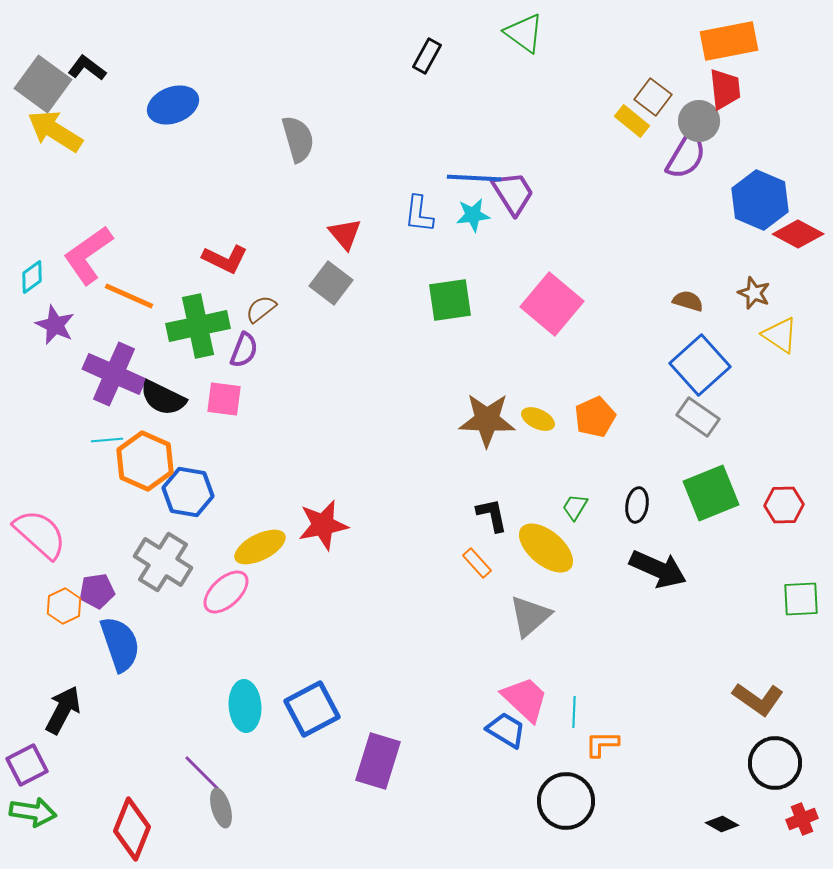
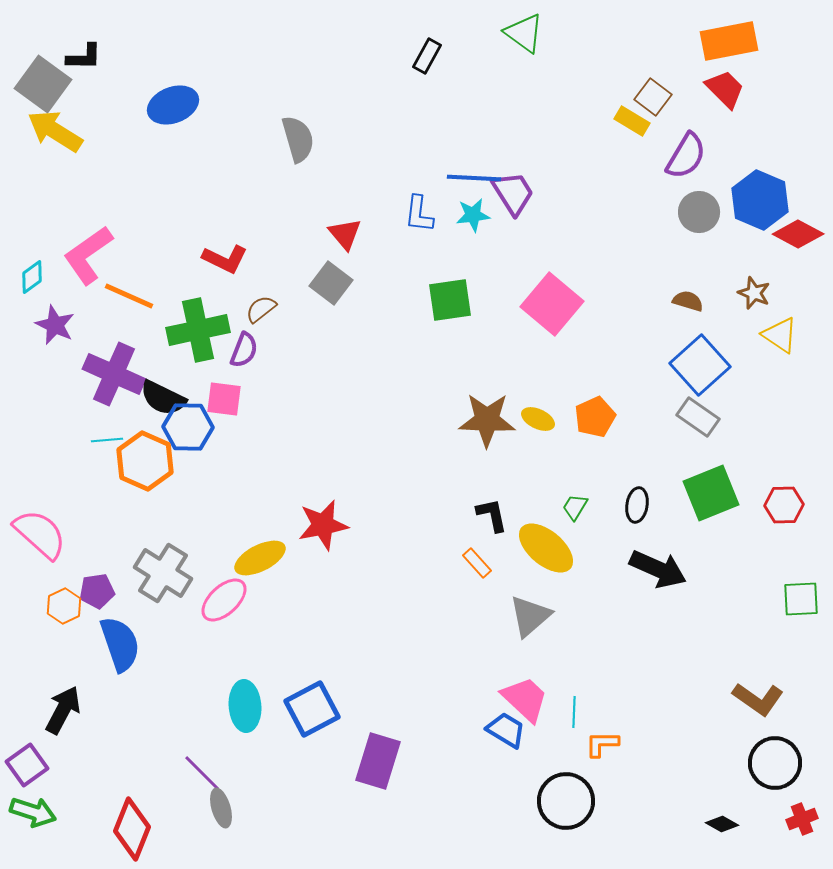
black L-shape at (87, 68): moved 3 px left, 11 px up; rotated 144 degrees clockwise
red trapezoid at (725, 89): rotated 39 degrees counterclockwise
yellow rectangle at (632, 121): rotated 8 degrees counterclockwise
gray circle at (699, 121): moved 91 px down
green cross at (198, 326): moved 4 px down
blue hexagon at (188, 492): moved 65 px up; rotated 9 degrees counterclockwise
yellow ellipse at (260, 547): moved 11 px down
gray cross at (163, 562): moved 11 px down
pink ellipse at (226, 592): moved 2 px left, 8 px down
purple square at (27, 765): rotated 9 degrees counterclockwise
green arrow at (33, 812): rotated 9 degrees clockwise
